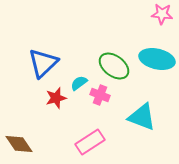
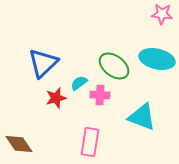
pink cross: rotated 18 degrees counterclockwise
pink rectangle: rotated 48 degrees counterclockwise
